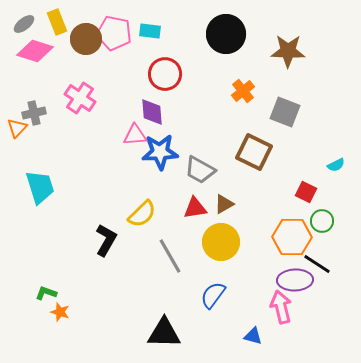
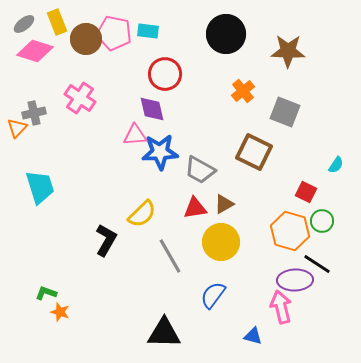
cyan rectangle: moved 2 px left
purple diamond: moved 3 px up; rotated 8 degrees counterclockwise
cyan semicircle: rotated 30 degrees counterclockwise
orange hexagon: moved 2 px left, 6 px up; rotated 15 degrees clockwise
